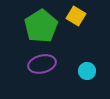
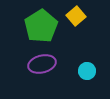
yellow square: rotated 18 degrees clockwise
